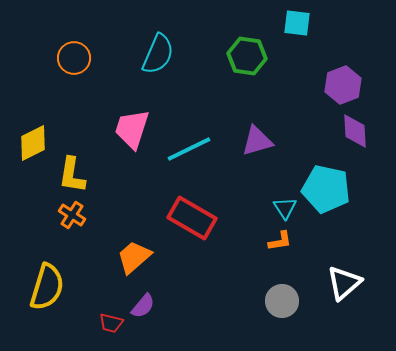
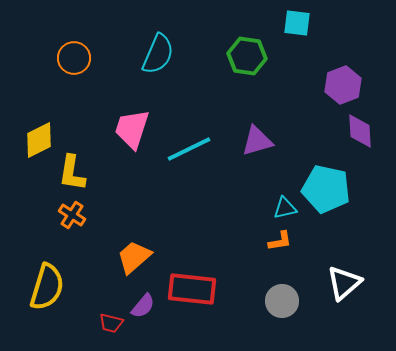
purple diamond: moved 5 px right
yellow diamond: moved 6 px right, 3 px up
yellow L-shape: moved 2 px up
cyan triangle: rotated 50 degrees clockwise
red rectangle: moved 71 px down; rotated 24 degrees counterclockwise
